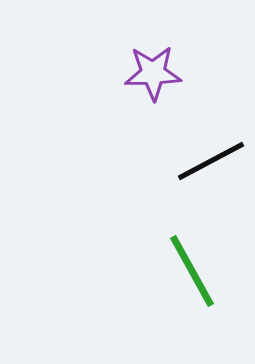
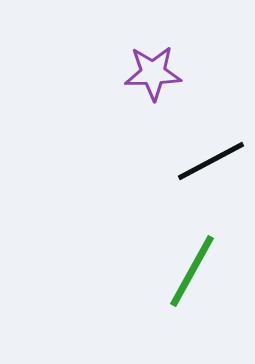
green line: rotated 58 degrees clockwise
